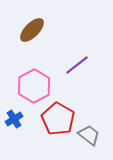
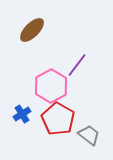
purple line: rotated 15 degrees counterclockwise
pink hexagon: moved 17 px right
blue cross: moved 8 px right, 5 px up
